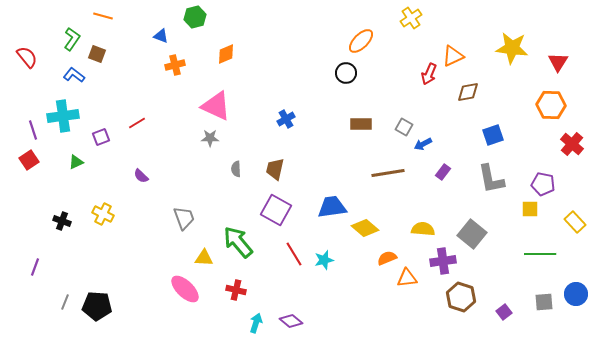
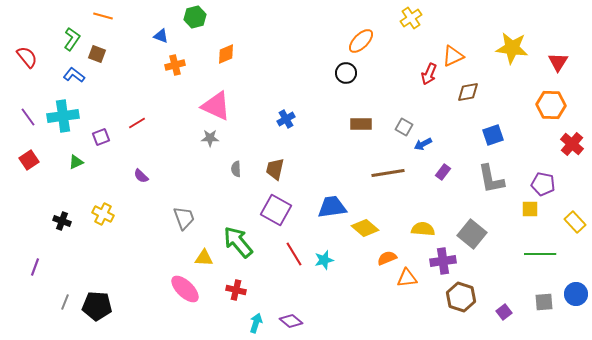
purple line at (33, 130): moved 5 px left, 13 px up; rotated 18 degrees counterclockwise
